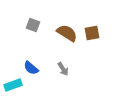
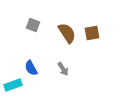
brown semicircle: rotated 25 degrees clockwise
blue semicircle: rotated 21 degrees clockwise
